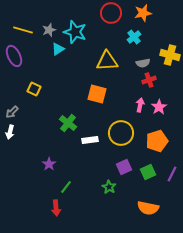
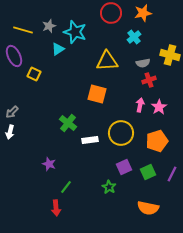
gray star: moved 4 px up
yellow square: moved 15 px up
purple star: rotated 16 degrees counterclockwise
